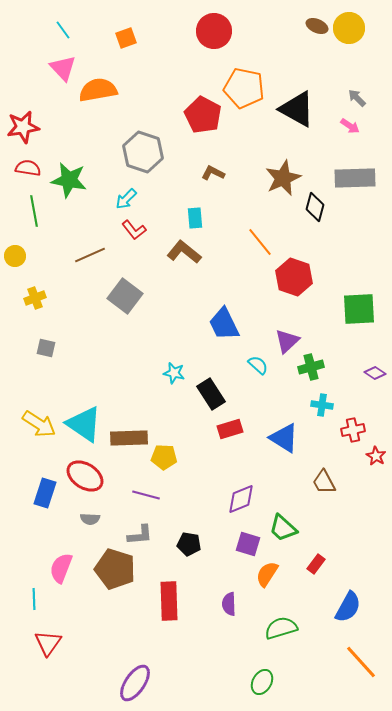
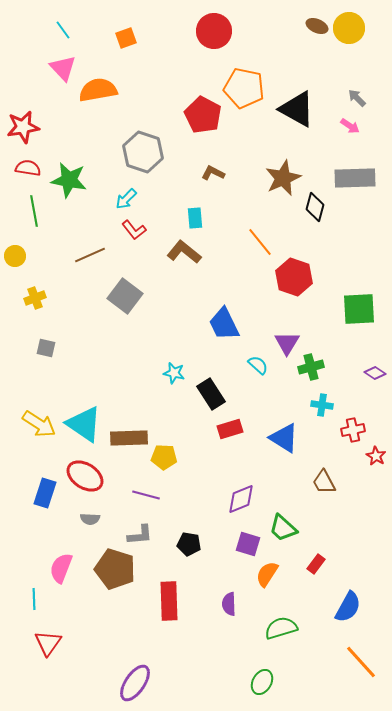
purple triangle at (287, 341): moved 2 px down; rotated 16 degrees counterclockwise
